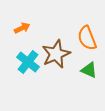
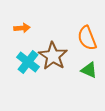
orange arrow: rotated 21 degrees clockwise
brown star: moved 3 px left, 2 px down; rotated 16 degrees counterclockwise
